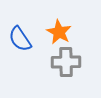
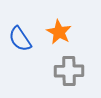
gray cross: moved 3 px right, 9 px down
